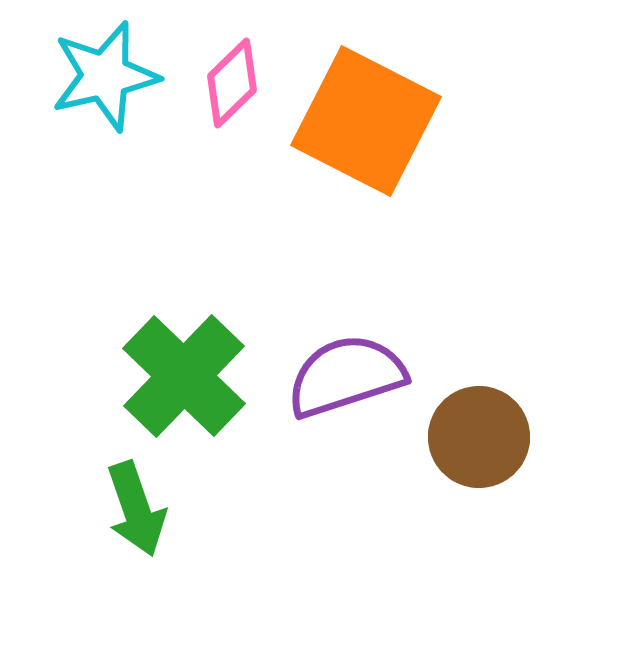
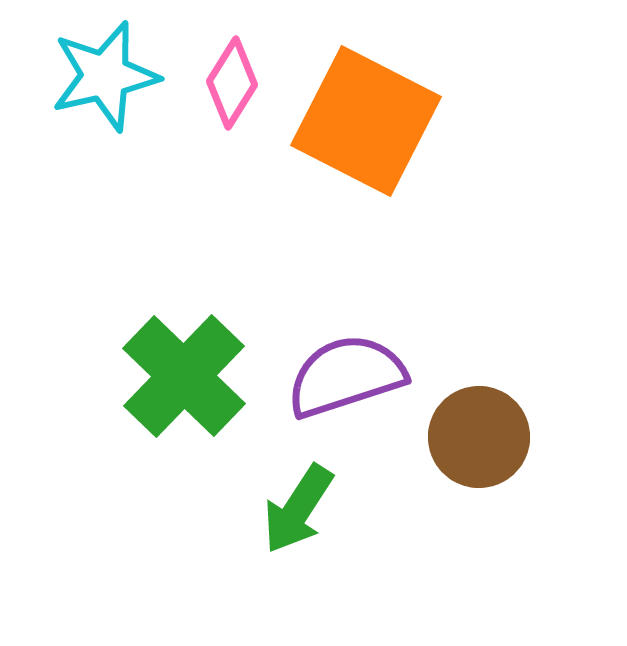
pink diamond: rotated 14 degrees counterclockwise
green arrow: moved 162 px right; rotated 52 degrees clockwise
